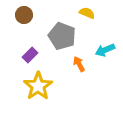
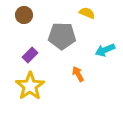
gray pentagon: rotated 20 degrees counterclockwise
orange arrow: moved 1 px left, 10 px down
yellow star: moved 8 px left
